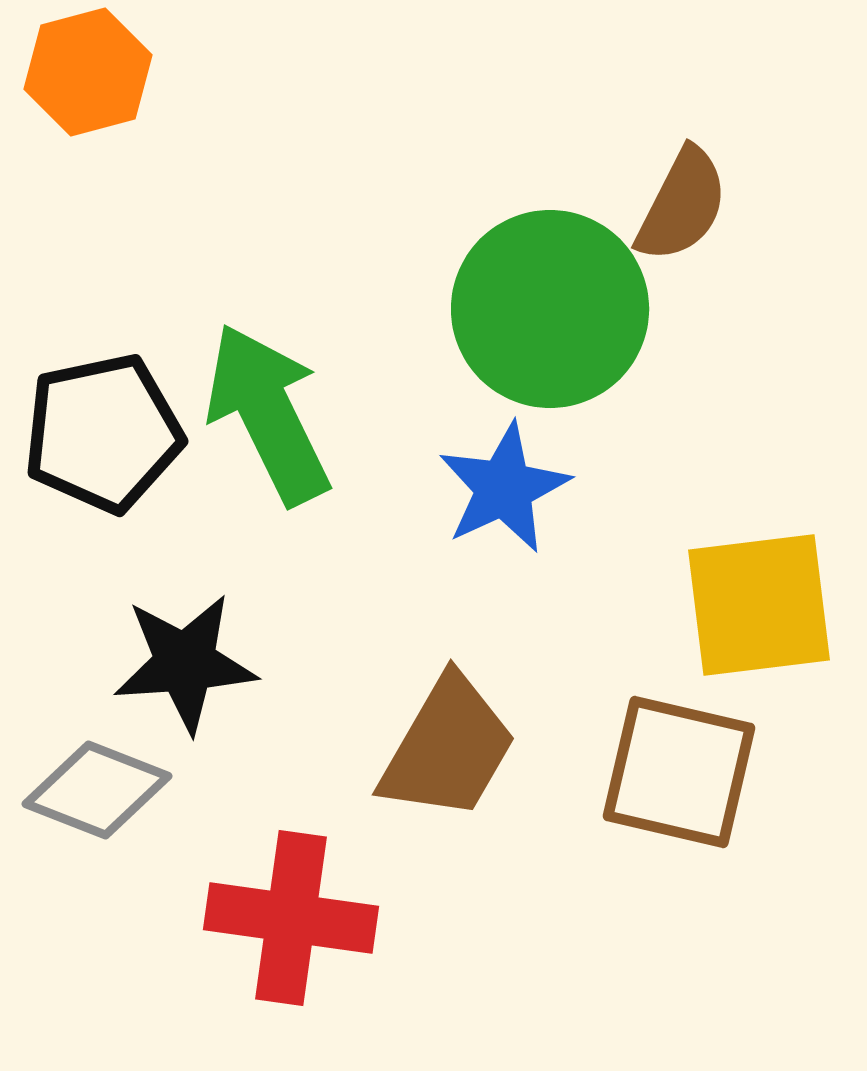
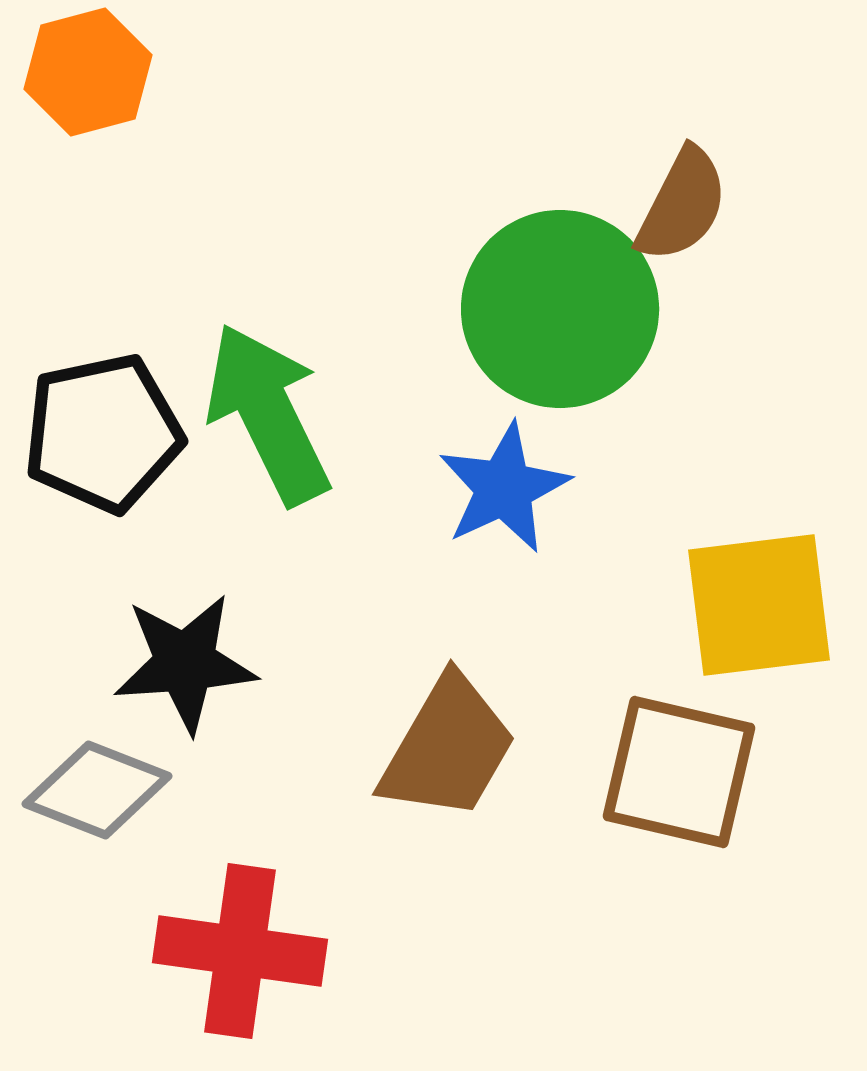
green circle: moved 10 px right
red cross: moved 51 px left, 33 px down
